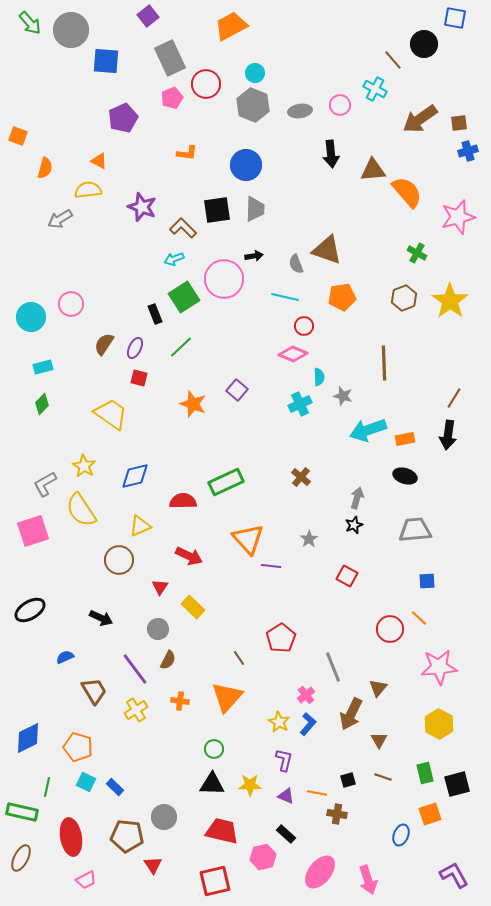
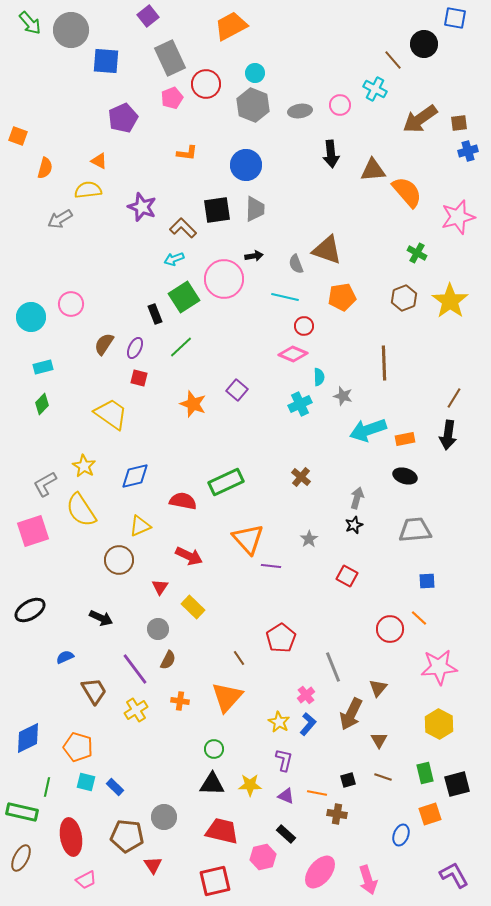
red semicircle at (183, 501): rotated 12 degrees clockwise
cyan square at (86, 782): rotated 12 degrees counterclockwise
